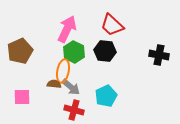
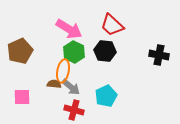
pink arrow: moved 2 px right; rotated 96 degrees clockwise
